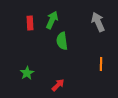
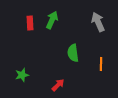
green semicircle: moved 11 px right, 12 px down
green star: moved 5 px left, 2 px down; rotated 16 degrees clockwise
